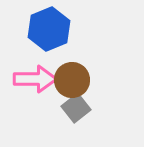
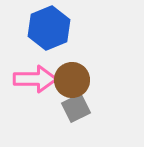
blue hexagon: moved 1 px up
gray square: rotated 12 degrees clockwise
